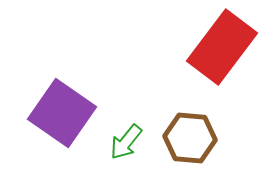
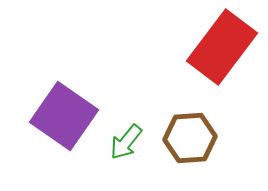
purple square: moved 2 px right, 3 px down
brown hexagon: rotated 9 degrees counterclockwise
